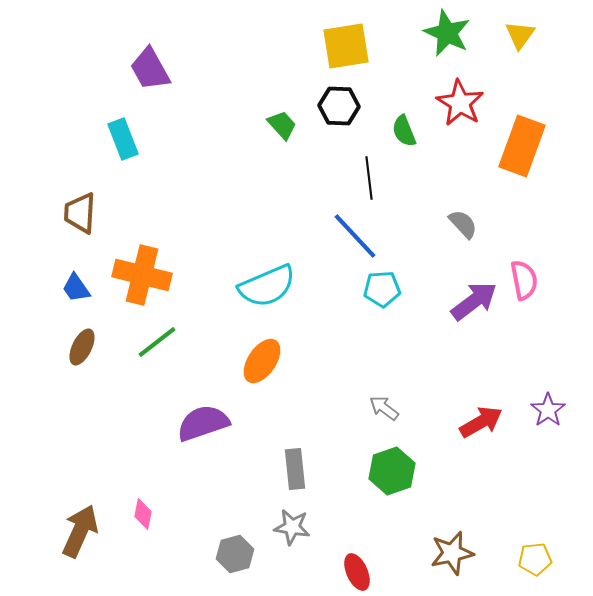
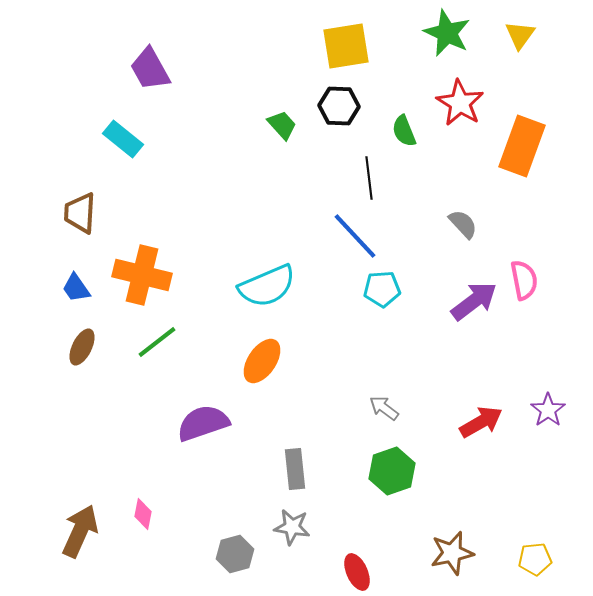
cyan rectangle: rotated 30 degrees counterclockwise
